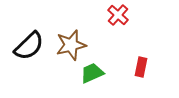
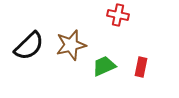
red cross: rotated 30 degrees counterclockwise
green trapezoid: moved 12 px right, 7 px up
